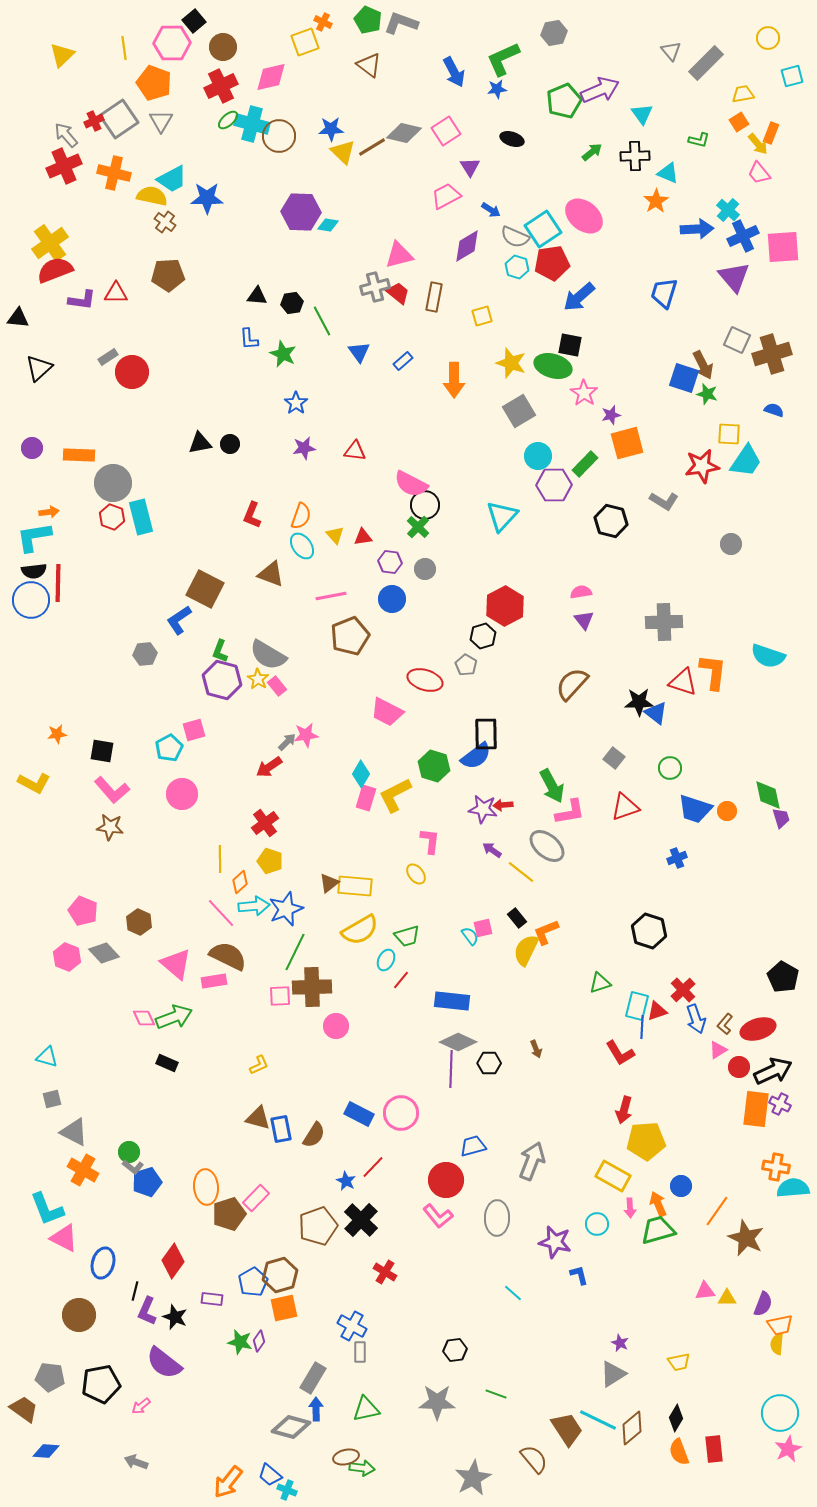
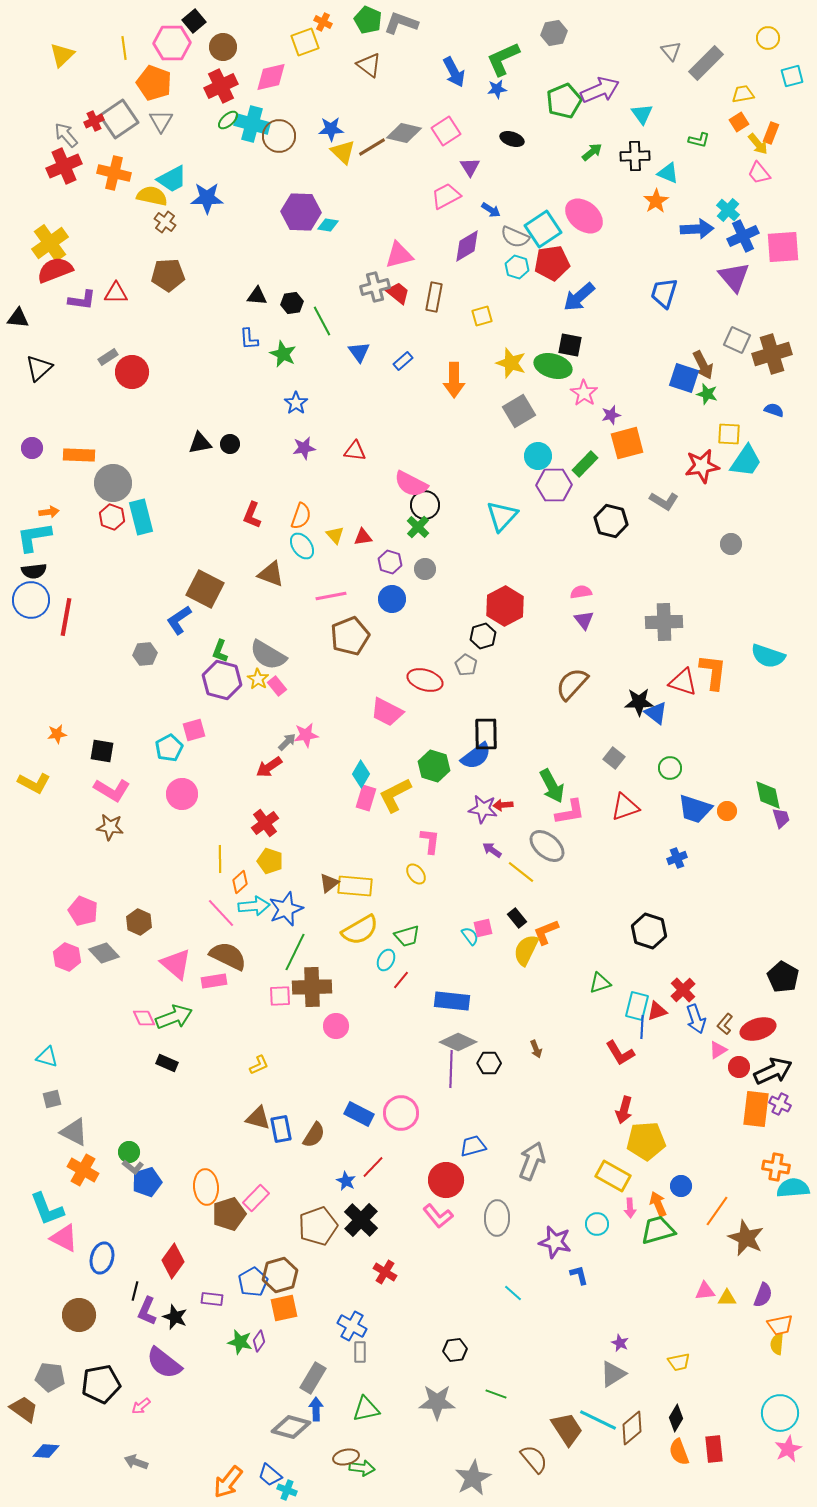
purple hexagon at (390, 562): rotated 10 degrees clockwise
red line at (58, 583): moved 8 px right, 34 px down; rotated 9 degrees clockwise
pink L-shape at (112, 790): rotated 18 degrees counterclockwise
blue ellipse at (103, 1263): moved 1 px left, 5 px up
purple semicircle at (763, 1304): moved 9 px up
